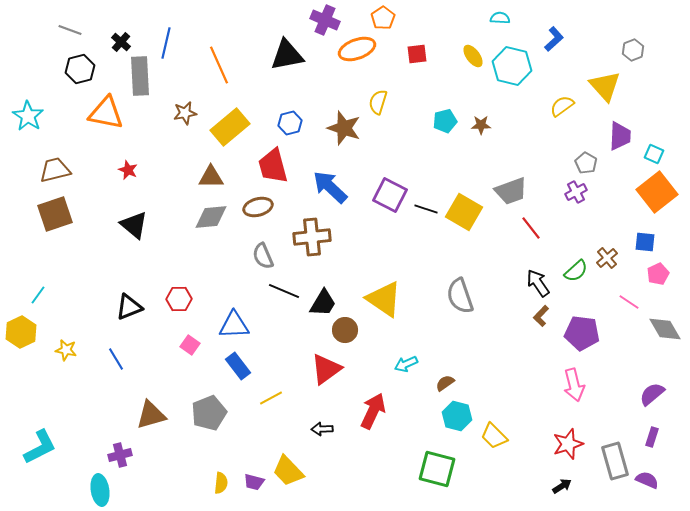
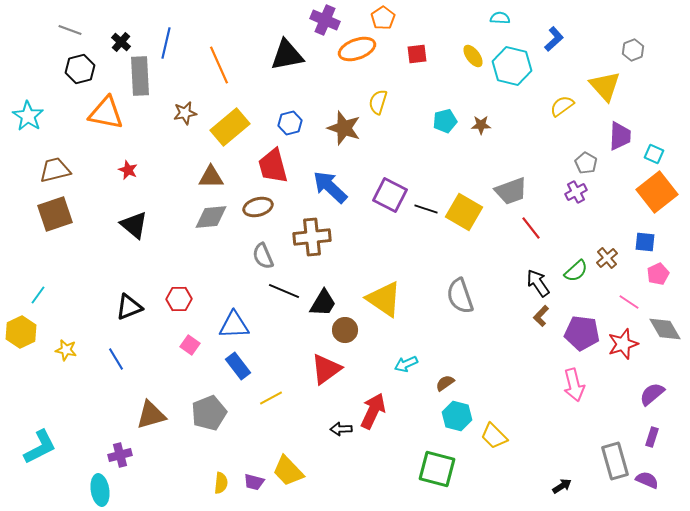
black arrow at (322, 429): moved 19 px right
red star at (568, 444): moved 55 px right, 100 px up
